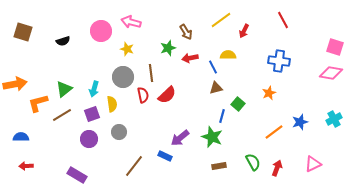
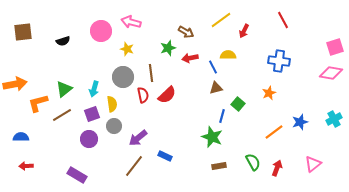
brown square at (23, 32): rotated 24 degrees counterclockwise
brown arrow at (186, 32): rotated 28 degrees counterclockwise
pink square at (335, 47): rotated 36 degrees counterclockwise
gray circle at (119, 132): moved 5 px left, 6 px up
purple arrow at (180, 138): moved 42 px left
pink triangle at (313, 164): rotated 12 degrees counterclockwise
